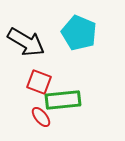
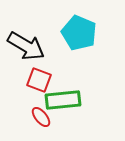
black arrow: moved 4 px down
red square: moved 2 px up
